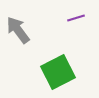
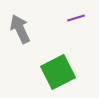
gray arrow: moved 2 px right, 1 px up; rotated 12 degrees clockwise
